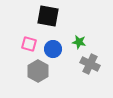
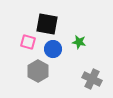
black square: moved 1 px left, 8 px down
pink square: moved 1 px left, 2 px up
gray cross: moved 2 px right, 15 px down
